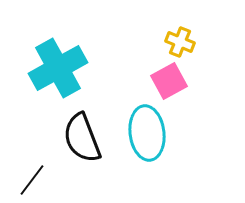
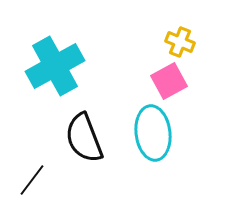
cyan cross: moved 3 px left, 2 px up
cyan ellipse: moved 6 px right
black semicircle: moved 2 px right
